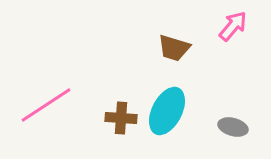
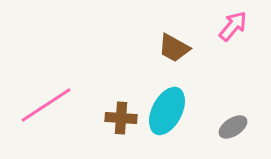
brown trapezoid: rotated 12 degrees clockwise
gray ellipse: rotated 48 degrees counterclockwise
